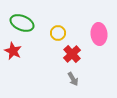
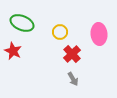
yellow circle: moved 2 px right, 1 px up
